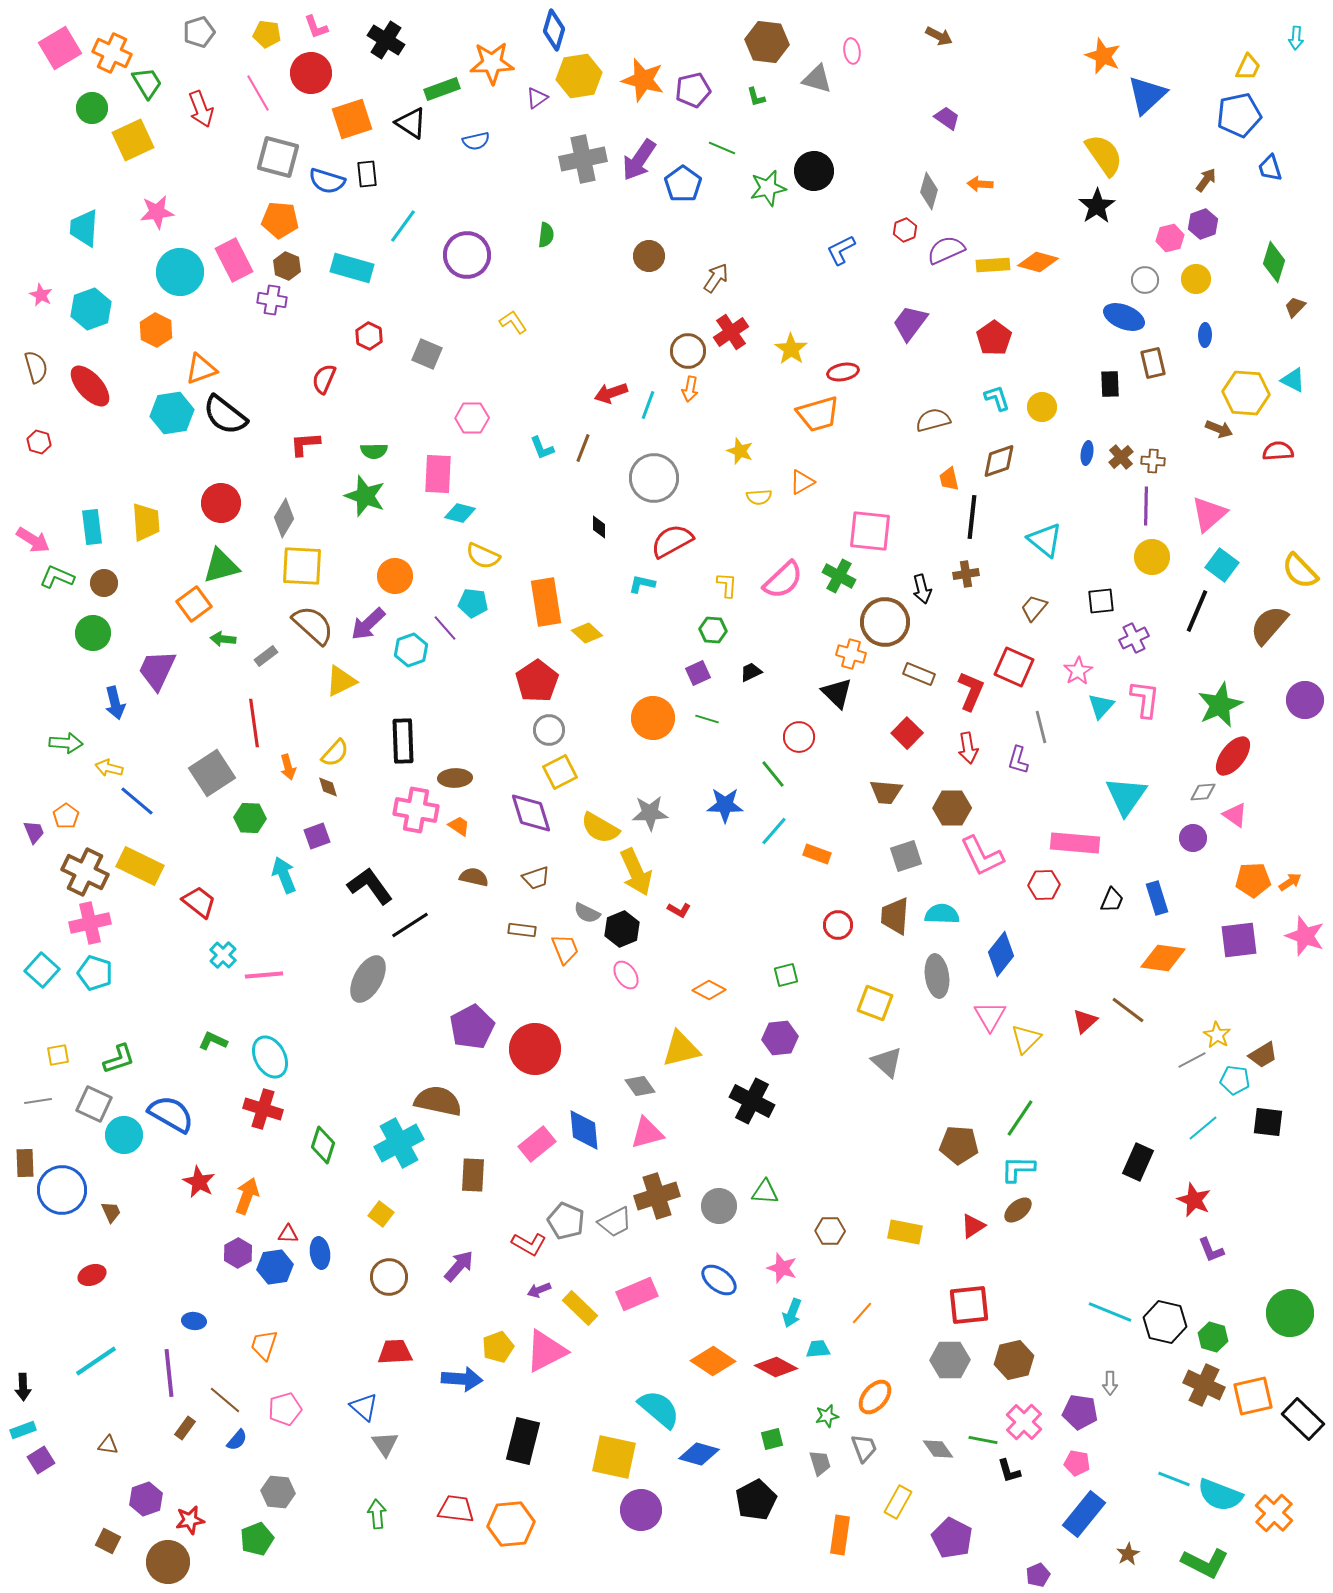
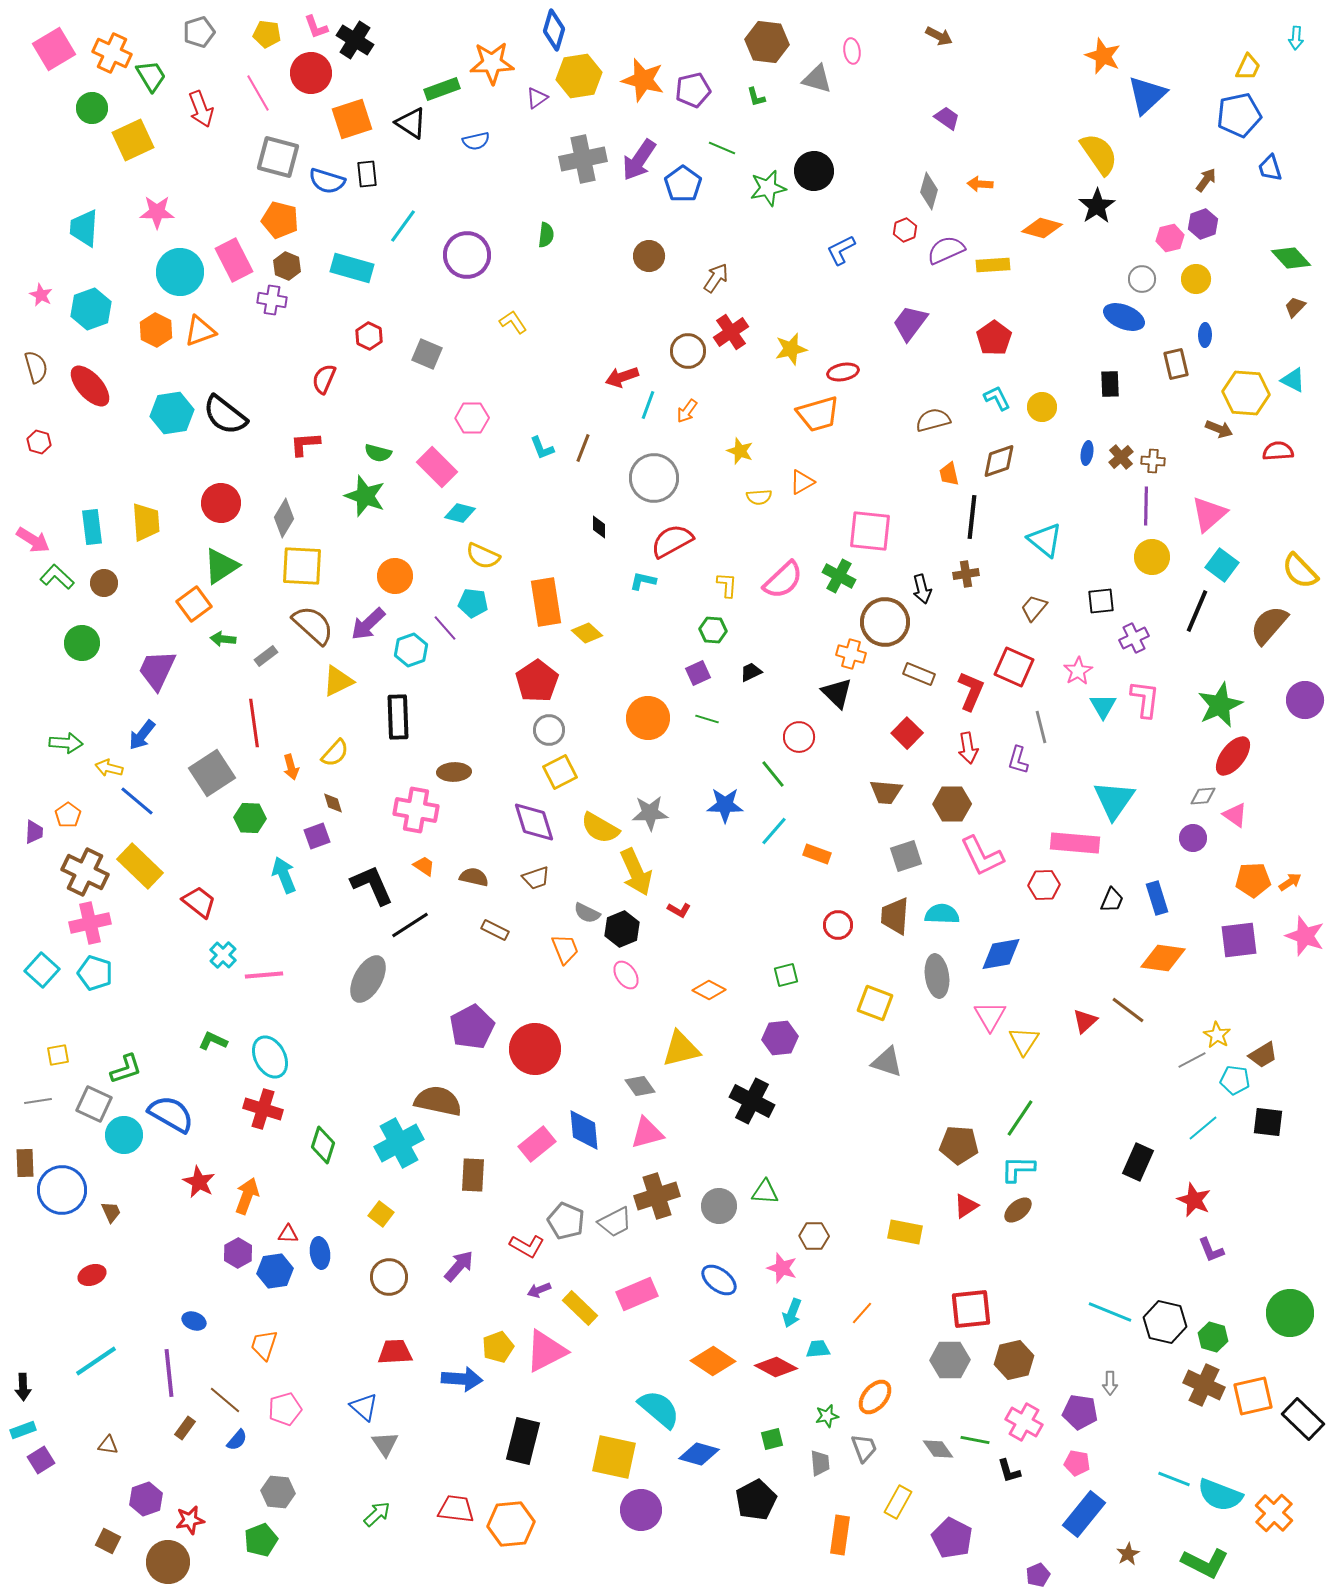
black cross at (386, 40): moved 31 px left
pink square at (60, 48): moved 6 px left, 1 px down
green trapezoid at (147, 83): moved 4 px right, 7 px up
yellow semicircle at (1104, 155): moved 5 px left, 1 px up
pink star at (157, 212): rotated 8 degrees clockwise
orange pentagon at (280, 220): rotated 9 degrees clockwise
orange diamond at (1038, 262): moved 4 px right, 34 px up
green diamond at (1274, 262): moved 17 px right, 4 px up; rotated 60 degrees counterclockwise
gray circle at (1145, 280): moved 3 px left, 1 px up
yellow star at (791, 349): rotated 24 degrees clockwise
brown rectangle at (1153, 363): moved 23 px right, 1 px down
orange triangle at (201, 369): moved 1 px left, 38 px up
orange arrow at (690, 389): moved 3 px left, 22 px down; rotated 25 degrees clockwise
red arrow at (611, 393): moved 11 px right, 16 px up
cyan L-shape at (997, 398): rotated 8 degrees counterclockwise
green semicircle at (374, 451): moved 4 px right, 2 px down; rotated 16 degrees clockwise
pink rectangle at (438, 474): moved 1 px left, 7 px up; rotated 48 degrees counterclockwise
orange trapezoid at (949, 479): moved 5 px up
green triangle at (221, 566): rotated 18 degrees counterclockwise
green L-shape at (57, 577): rotated 20 degrees clockwise
cyan L-shape at (642, 584): moved 1 px right, 3 px up
green circle at (93, 633): moved 11 px left, 10 px down
yellow triangle at (341, 681): moved 3 px left
blue arrow at (115, 703): moved 27 px right, 32 px down; rotated 52 degrees clockwise
cyan triangle at (1101, 706): moved 2 px right; rotated 12 degrees counterclockwise
orange circle at (653, 718): moved 5 px left
black rectangle at (403, 741): moved 5 px left, 24 px up
orange arrow at (288, 767): moved 3 px right
brown ellipse at (455, 778): moved 1 px left, 6 px up
brown diamond at (328, 787): moved 5 px right, 16 px down
gray diamond at (1203, 792): moved 4 px down
cyan triangle at (1126, 796): moved 12 px left, 4 px down
brown hexagon at (952, 808): moved 4 px up
purple diamond at (531, 813): moved 3 px right, 9 px down
orange pentagon at (66, 816): moved 2 px right, 1 px up
orange trapezoid at (459, 826): moved 35 px left, 40 px down
purple trapezoid at (34, 832): rotated 25 degrees clockwise
yellow rectangle at (140, 866): rotated 18 degrees clockwise
black L-shape at (370, 886): moved 2 px right, 1 px up; rotated 12 degrees clockwise
brown rectangle at (522, 930): moved 27 px left; rotated 20 degrees clockwise
blue diamond at (1001, 954): rotated 42 degrees clockwise
yellow triangle at (1026, 1039): moved 2 px left, 2 px down; rotated 12 degrees counterclockwise
green L-shape at (119, 1059): moved 7 px right, 10 px down
gray triangle at (887, 1062): rotated 24 degrees counterclockwise
red triangle at (973, 1226): moved 7 px left, 20 px up
brown hexagon at (830, 1231): moved 16 px left, 5 px down
red L-shape at (529, 1244): moved 2 px left, 2 px down
blue hexagon at (275, 1267): moved 4 px down
red square at (969, 1305): moved 2 px right, 4 px down
blue ellipse at (194, 1321): rotated 15 degrees clockwise
pink cross at (1024, 1422): rotated 15 degrees counterclockwise
green line at (983, 1440): moved 8 px left
gray trapezoid at (820, 1463): rotated 12 degrees clockwise
green arrow at (377, 1514): rotated 52 degrees clockwise
green pentagon at (257, 1539): moved 4 px right, 1 px down
